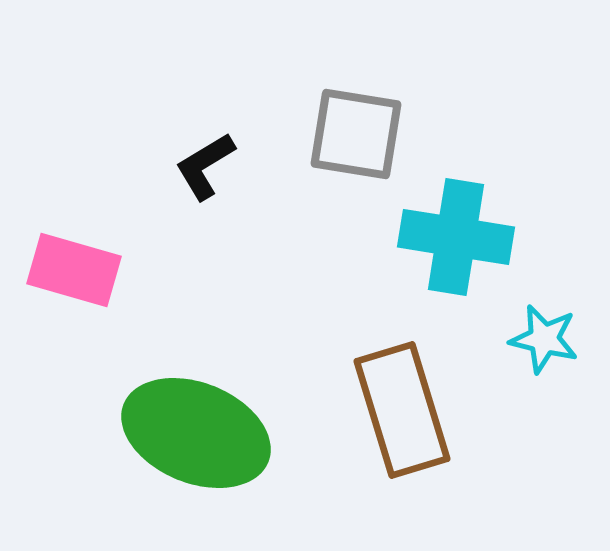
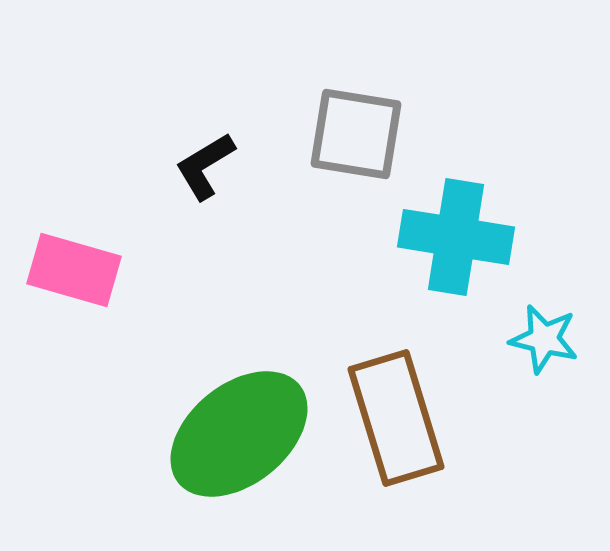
brown rectangle: moved 6 px left, 8 px down
green ellipse: moved 43 px right, 1 px down; rotated 61 degrees counterclockwise
